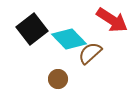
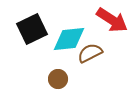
black square: rotated 12 degrees clockwise
cyan diamond: rotated 52 degrees counterclockwise
brown semicircle: rotated 15 degrees clockwise
